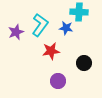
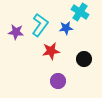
cyan cross: moved 1 px right; rotated 30 degrees clockwise
blue star: rotated 16 degrees counterclockwise
purple star: rotated 28 degrees clockwise
black circle: moved 4 px up
